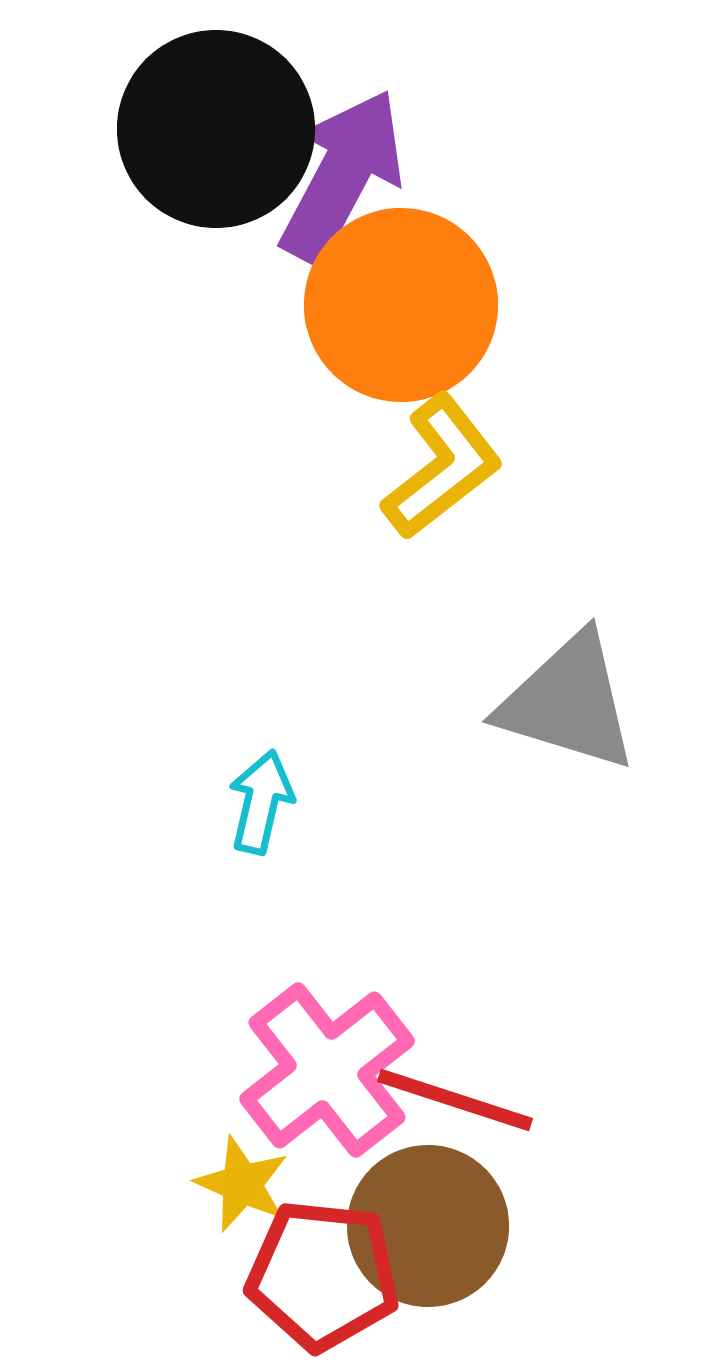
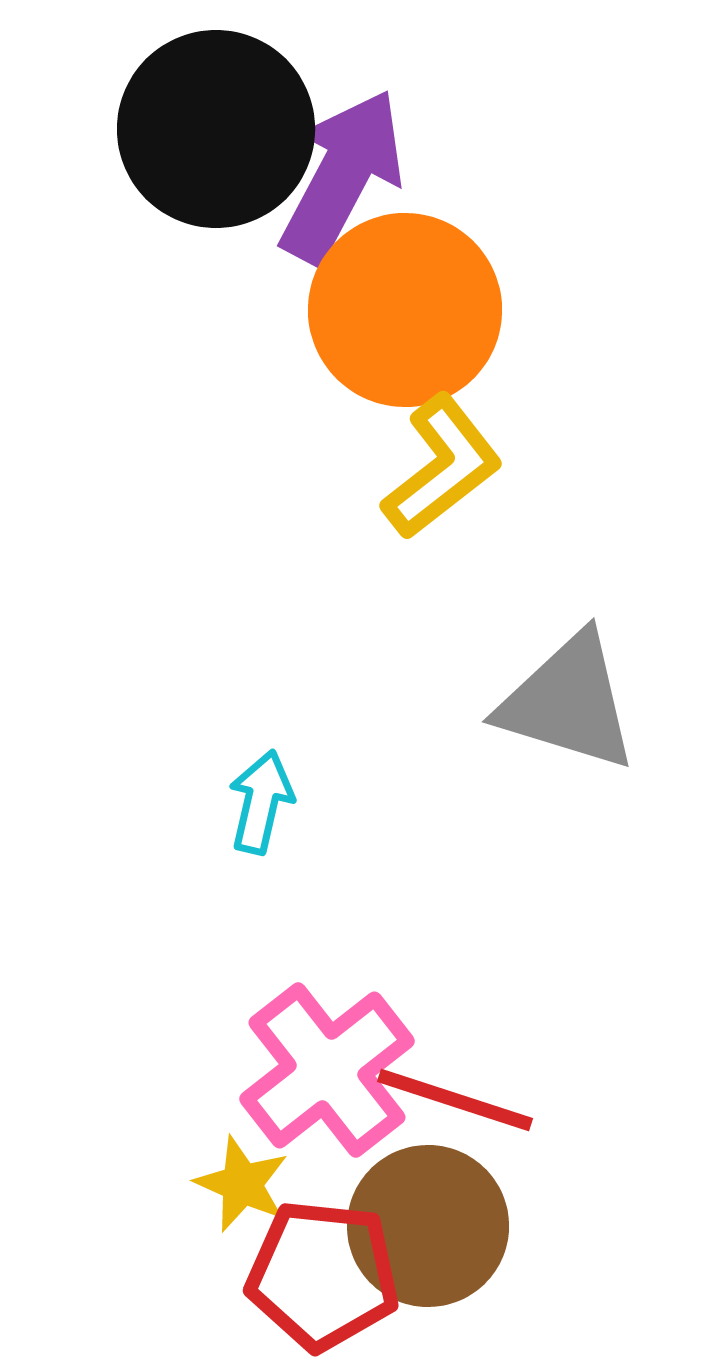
orange circle: moved 4 px right, 5 px down
